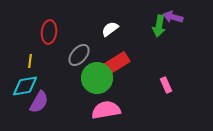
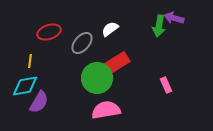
purple arrow: moved 1 px right, 1 px down
red ellipse: rotated 65 degrees clockwise
gray ellipse: moved 3 px right, 12 px up
